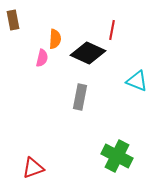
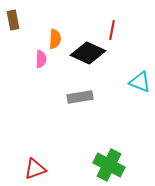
pink semicircle: moved 1 px left, 1 px down; rotated 12 degrees counterclockwise
cyan triangle: moved 3 px right, 1 px down
gray rectangle: rotated 70 degrees clockwise
green cross: moved 8 px left, 9 px down
red triangle: moved 2 px right, 1 px down
